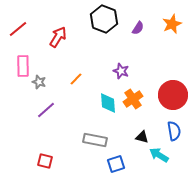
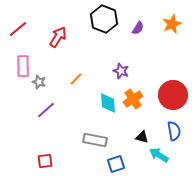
red square: rotated 21 degrees counterclockwise
